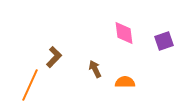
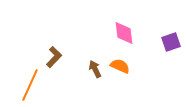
purple square: moved 7 px right, 1 px down
orange semicircle: moved 5 px left, 16 px up; rotated 24 degrees clockwise
